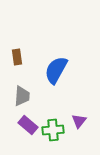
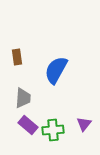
gray trapezoid: moved 1 px right, 2 px down
purple triangle: moved 5 px right, 3 px down
